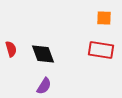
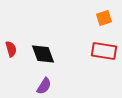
orange square: rotated 21 degrees counterclockwise
red rectangle: moved 3 px right, 1 px down
